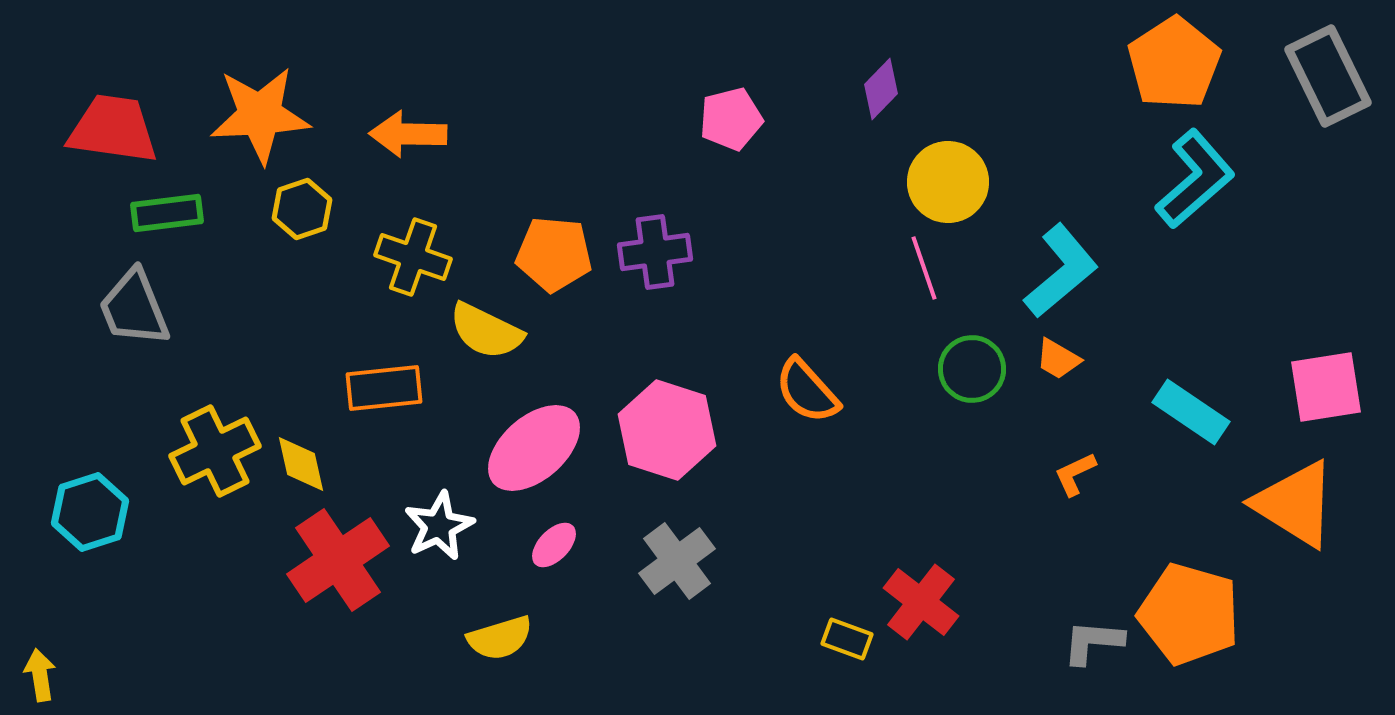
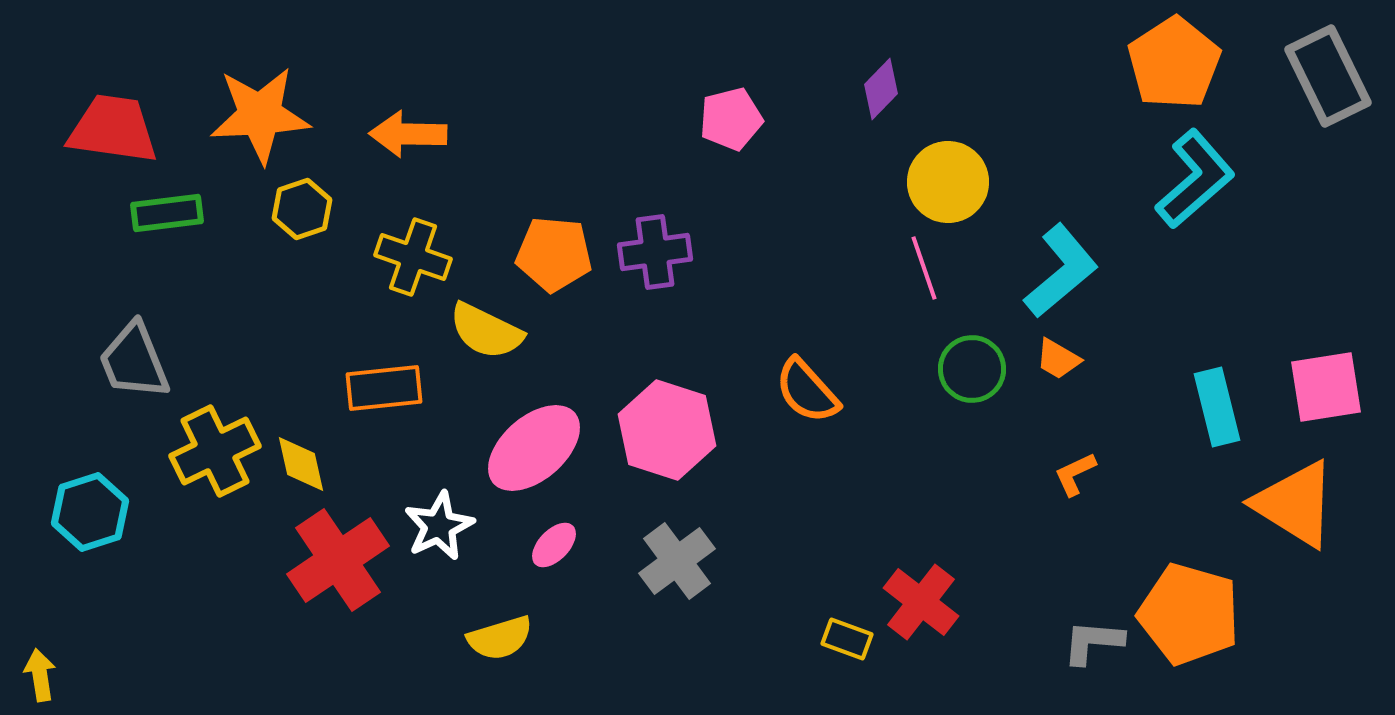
gray trapezoid at (134, 308): moved 53 px down
cyan rectangle at (1191, 412): moved 26 px right, 5 px up; rotated 42 degrees clockwise
